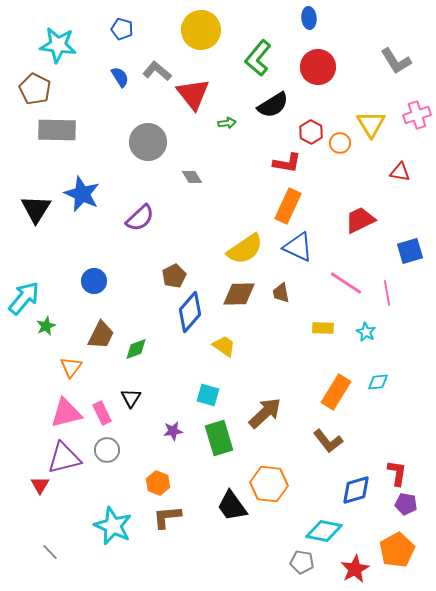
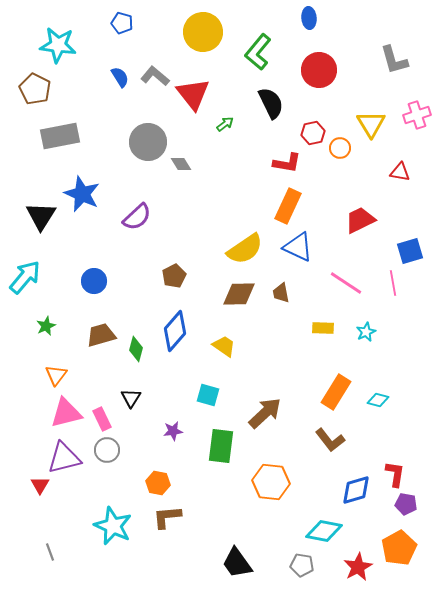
blue pentagon at (122, 29): moved 6 px up
yellow circle at (201, 30): moved 2 px right, 2 px down
green L-shape at (258, 58): moved 6 px up
gray L-shape at (396, 61): moved 2 px left, 1 px up; rotated 16 degrees clockwise
red circle at (318, 67): moved 1 px right, 3 px down
gray L-shape at (157, 71): moved 2 px left, 5 px down
black semicircle at (273, 105): moved 2 px left, 2 px up; rotated 84 degrees counterclockwise
green arrow at (227, 123): moved 2 px left, 1 px down; rotated 30 degrees counterclockwise
gray rectangle at (57, 130): moved 3 px right, 6 px down; rotated 12 degrees counterclockwise
red hexagon at (311, 132): moved 2 px right, 1 px down; rotated 20 degrees clockwise
orange circle at (340, 143): moved 5 px down
gray diamond at (192, 177): moved 11 px left, 13 px up
black triangle at (36, 209): moved 5 px right, 7 px down
purple semicircle at (140, 218): moved 3 px left, 1 px up
pink line at (387, 293): moved 6 px right, 10 px up
cyan arrow at (24, 298): moved 1 px right, 21 px up
blue diamond at (190, 312): moved 15 px left, 19 px down
cyan star at (366, 332): rotated 18 degrees clockwise
brown trapezoid at (101, 335): rotated 132 degrees counterclockwise
green diamond at (136, 349): rotated 55 degrees counterclockwise
orange triangle at (71, 367): moved 15 px left, 8 px down
cyan diamond at (378, 382): moved 18 px down; rotated 20 degrees clockwise
pink rectangle at (102, 413): moved 6 px down
green rectangle at (219, 438): moved 2 px right, 8 px down; rotated 24 degrees clockwise
brown L-shape at (328, 441): moved 2 px right, 1 px up
red L-shape at (397, 473): moved 2 px left, 1 px down
orange hexagon at (158, 483): rotated 10 degrees counterclockwise
orange hexagon at (269, 484): moved 2 px right, 2 px up
black trapezoid at (232, 506): moved 5 px right, 57 px down
orange pentagon at (397, 550): moved 2 px right, 2 px up
gray line at (50, 552): rotated 24 degrees clockwise
gray pentagon at (302, 562): moved 3 px down
red star at (355, 569): moved 3 px right, 2 px up
